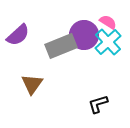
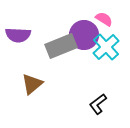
pink semicircle: moved 4 px left, 3 px up
purple semicircle: rotated 45 degrees clockwise
cyan cross: moved 2 px left, 5 px down
brown triangle: rotated 15 degrees clockwise
black L-shape: rotated 20 degrees counterclockwise
